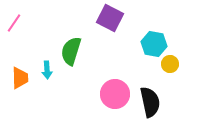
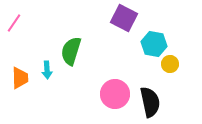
purple square: moved 14 px right
